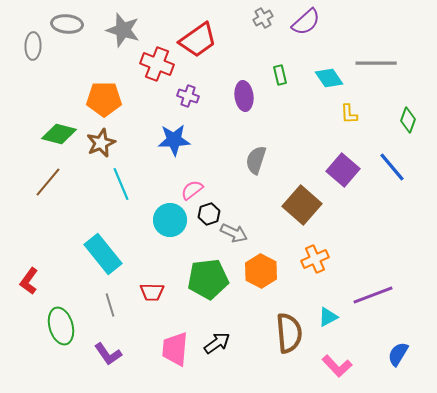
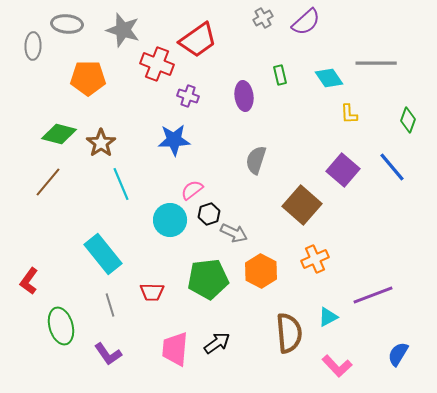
orange pentagon at (104, 99): moved 16 px left, 21 px up
brown star at (101, 143): rotated 12 degrees counterclockwise
